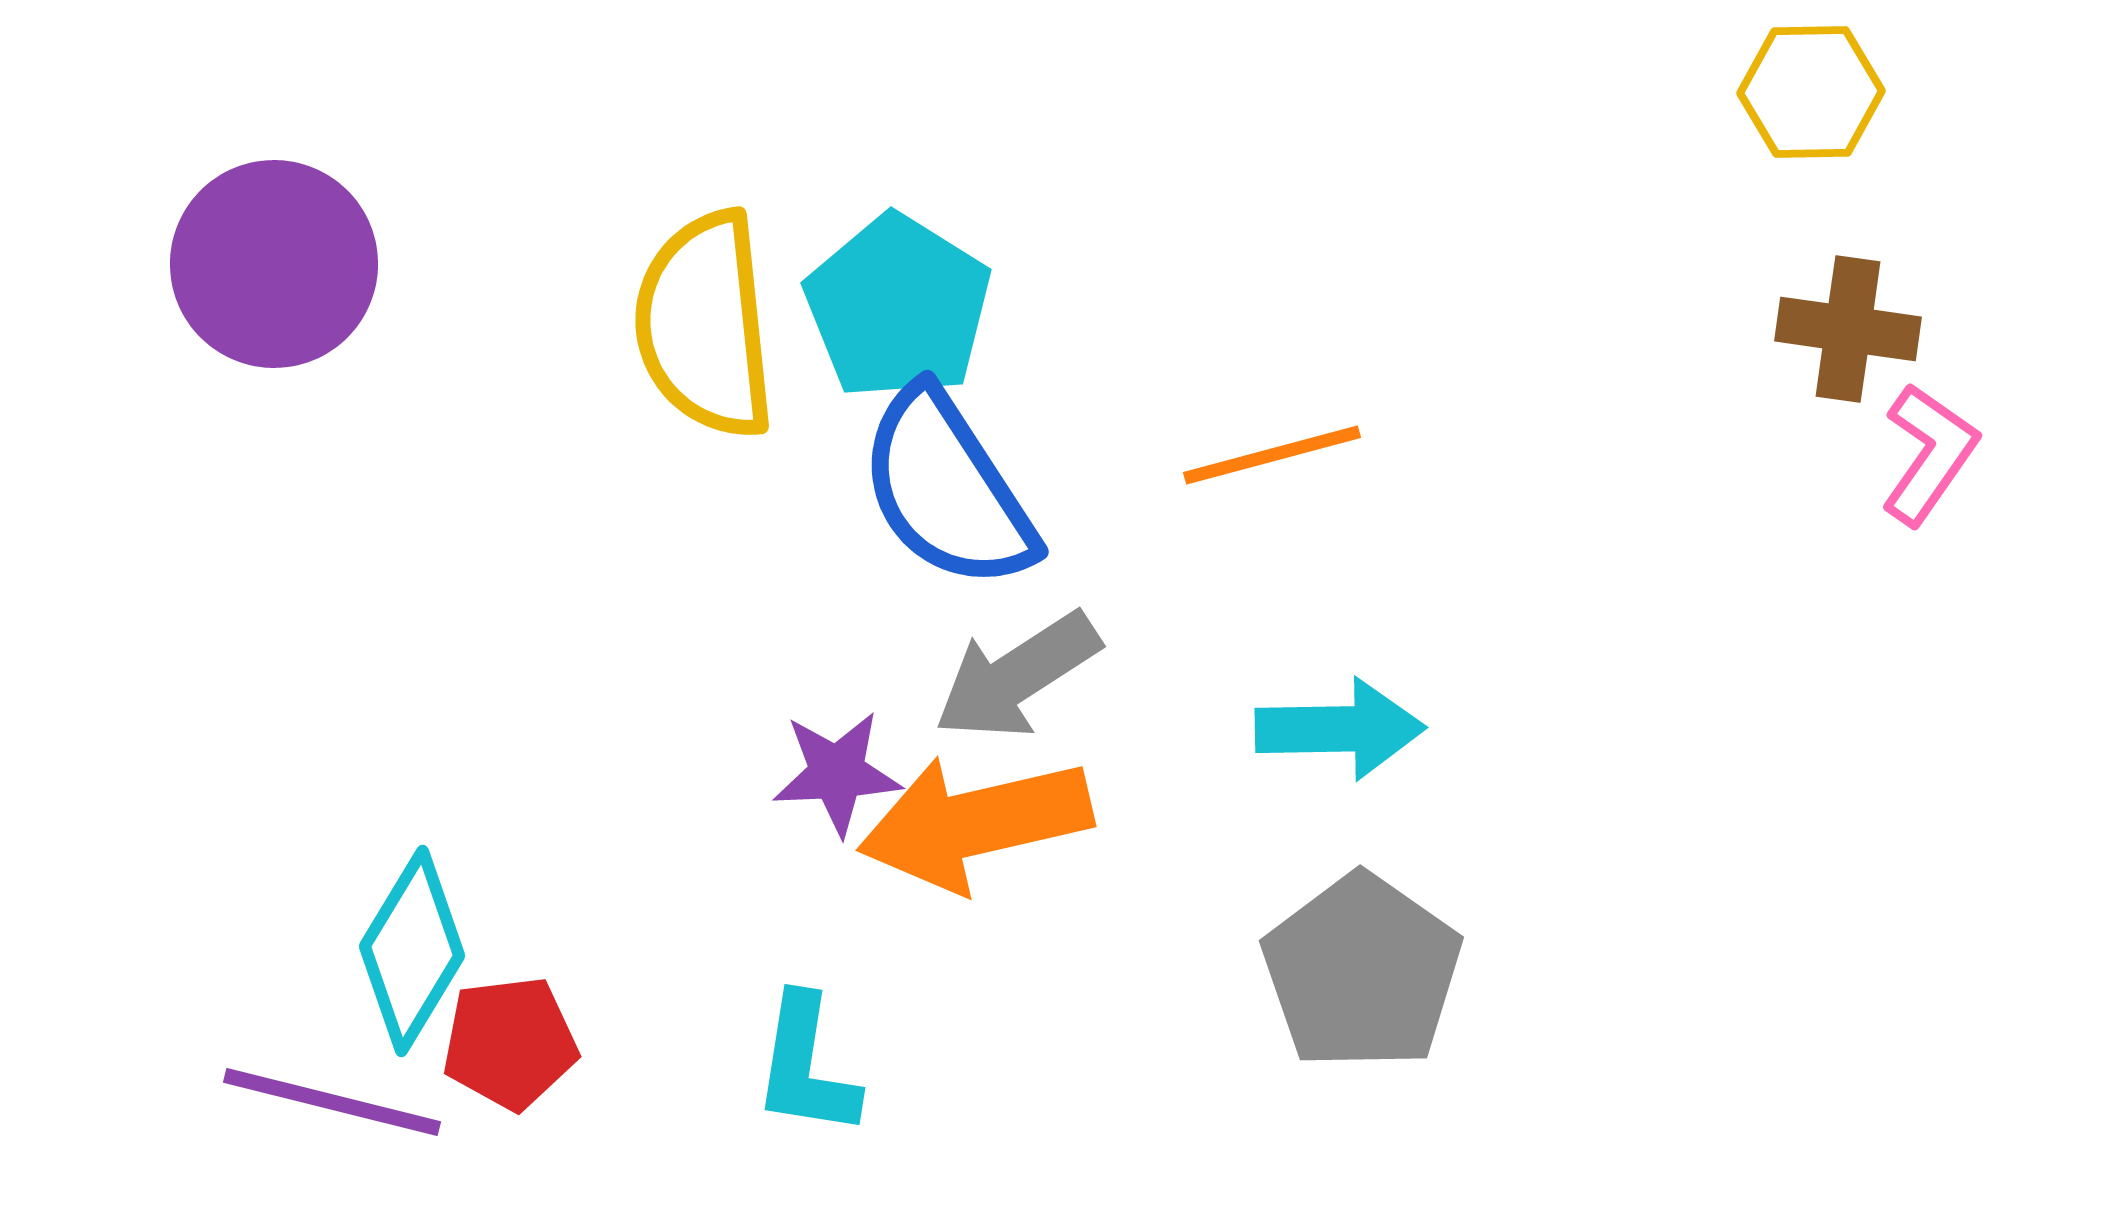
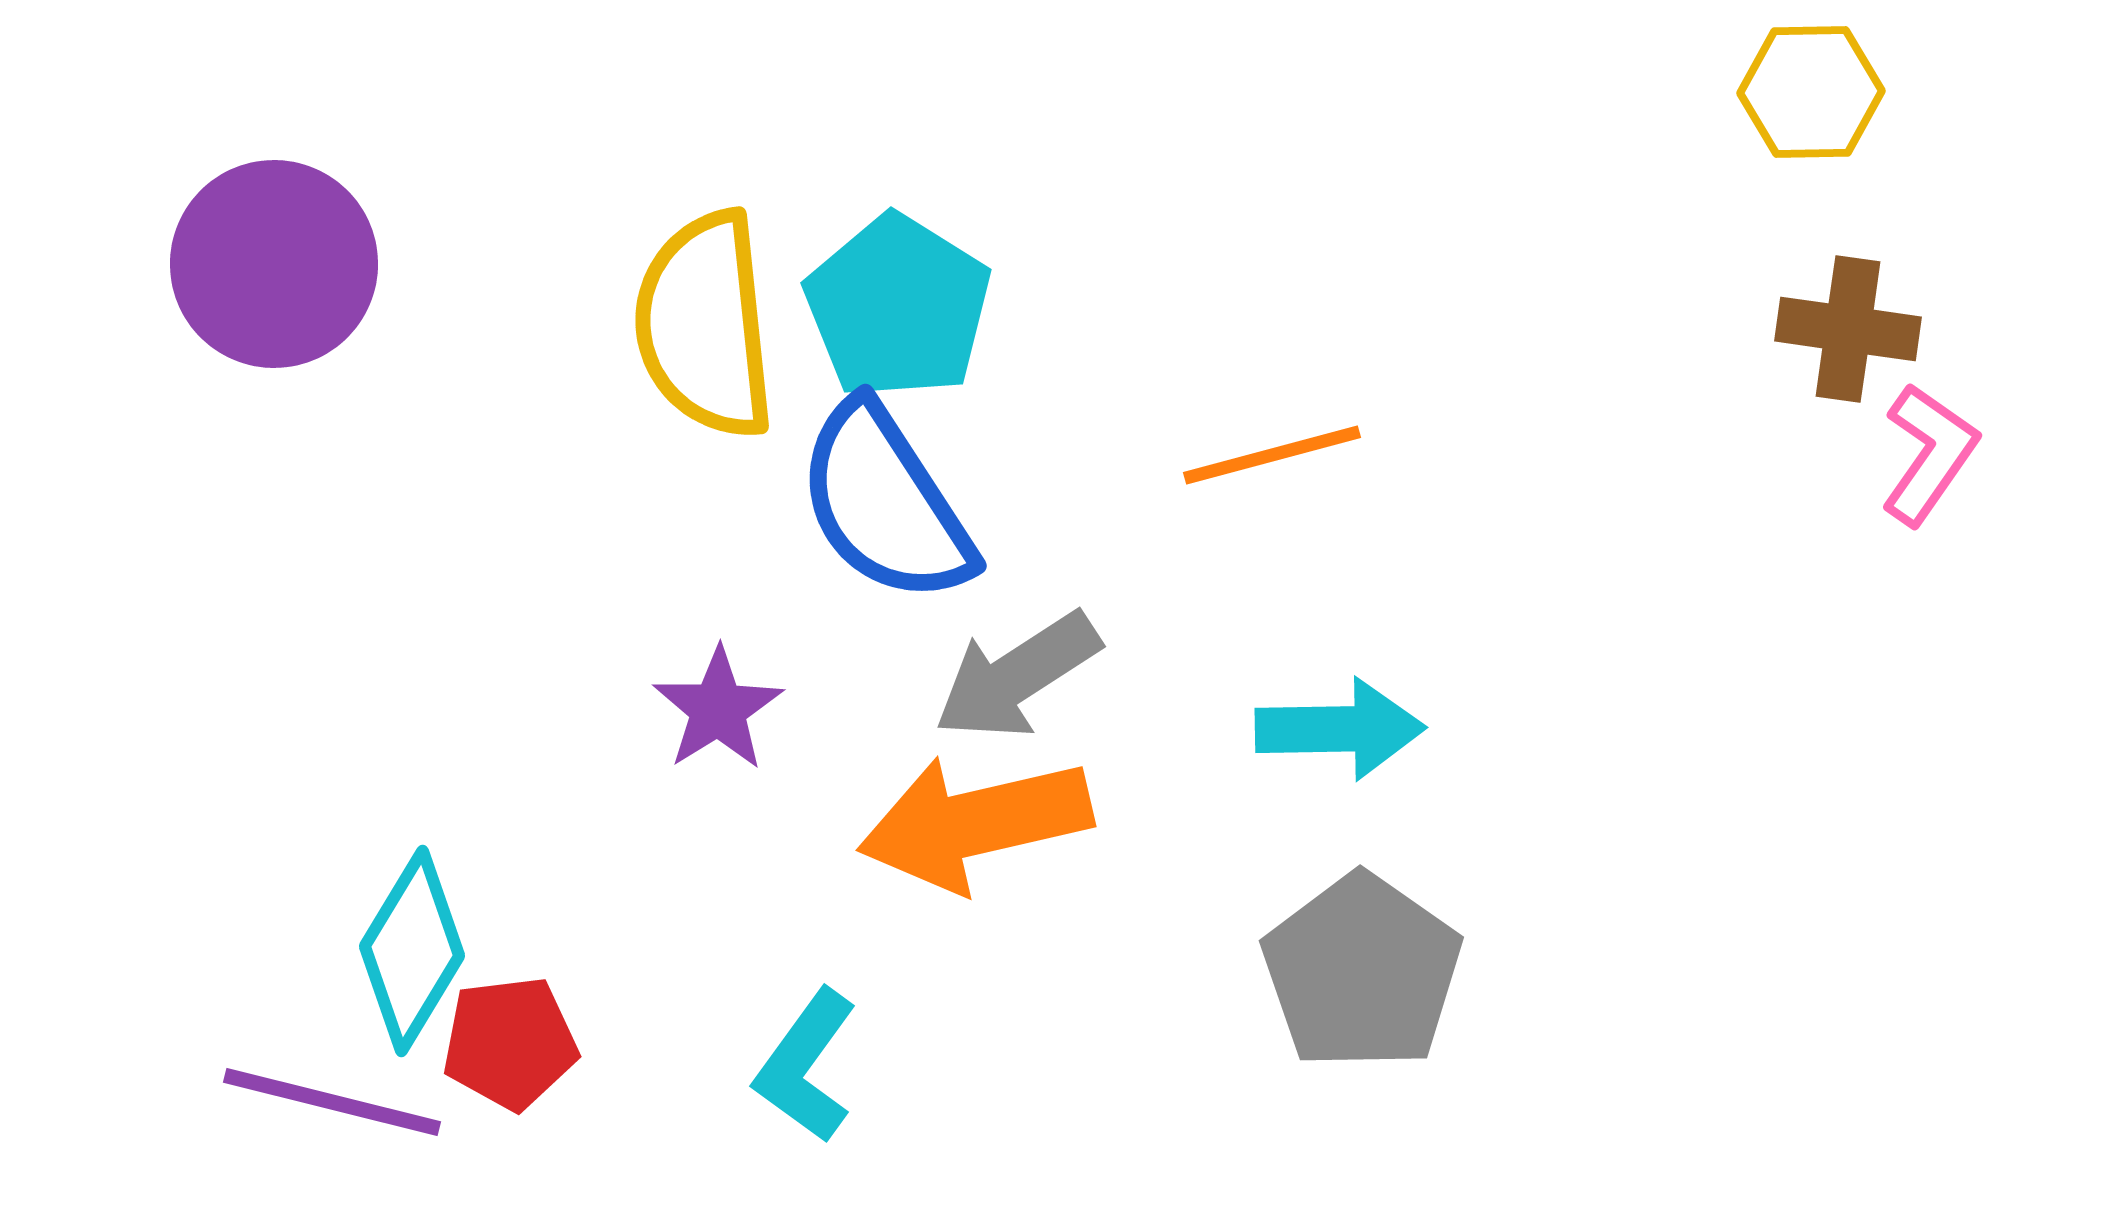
blue semicircle: moved 62 px left, 14 px down
purple star: moved 119 px left, 64 px up; rotated 29 degrees counterclockwise
cyan L-shape: rotated 27 degrees clockwise
